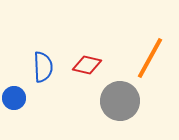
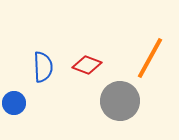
red diamond: rotated 8 degrees clockwise
blue circle: moved 5 px down
